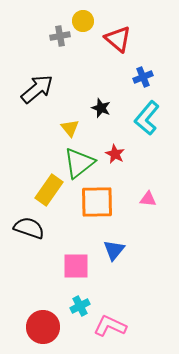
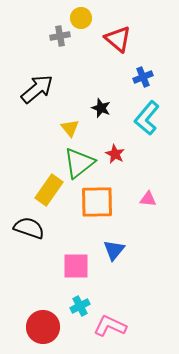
yellow circle: moved 2 px left, 3 px up
